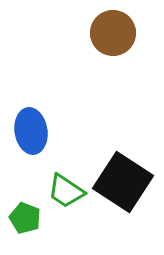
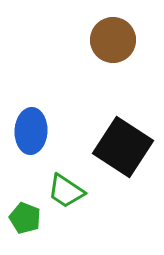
brown circle: moved 7 px down
blue ellipse: rotated 12 degrees clockwise
black square: moved 35 px up
